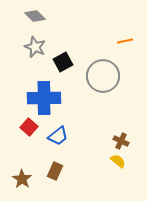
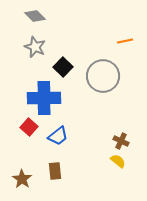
black square: moved 5 px down; rotated 18 degrees counterclockwise
brown rectangle: rotated 30 degrees counterclockwise
